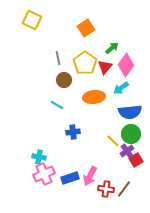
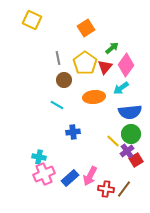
blue rectangle: rotated 24 degrees counterclockwise
